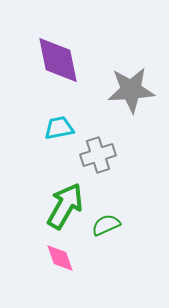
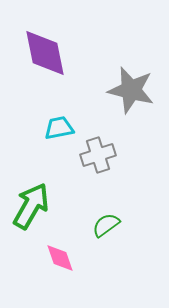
purple diamond: moved 13 px left, 7 px up
gray star: rotated 18 degrees clockwise
green arrow: moved 34 px left
green semicircle: rotated 12 degrees counterclockwise
